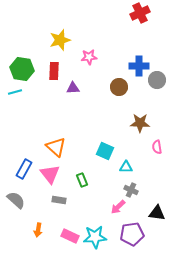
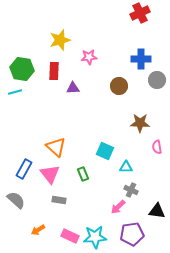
blue cross: moved 2 px right, 7 px up
brown circle: moved 1 px up
green rectangle: moved 1 px right, 6 px up
black triangle: moved 2 px up
orange arrow: rotated 48 degrees clockwise
